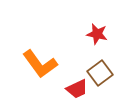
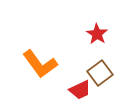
red star: rotated 20 degrees clockwise
red trapezoid: moved 3 px right, 1 px down
